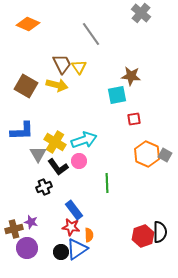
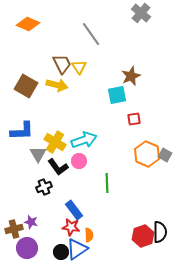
brown star: rotated 30 degrees counterclockwise
